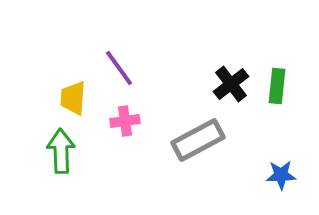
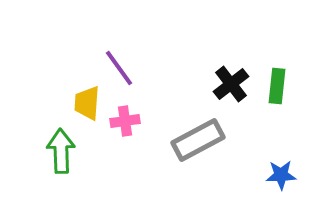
yellow trapezoid: moved 14 px right, 5 px down
